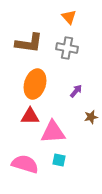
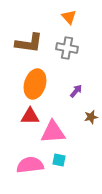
pink semicircle: moved 5 px right, 1 px down; rotated 24 degrees counterclockwise
